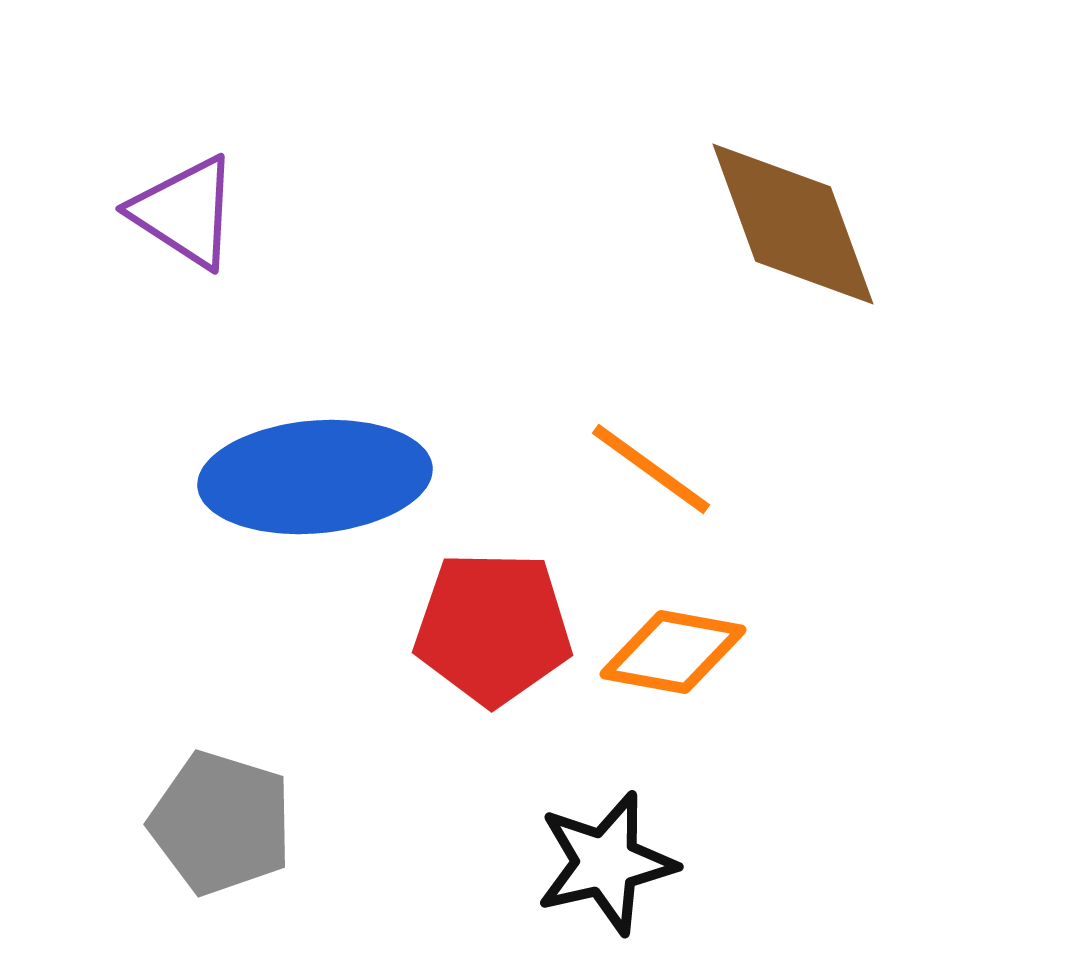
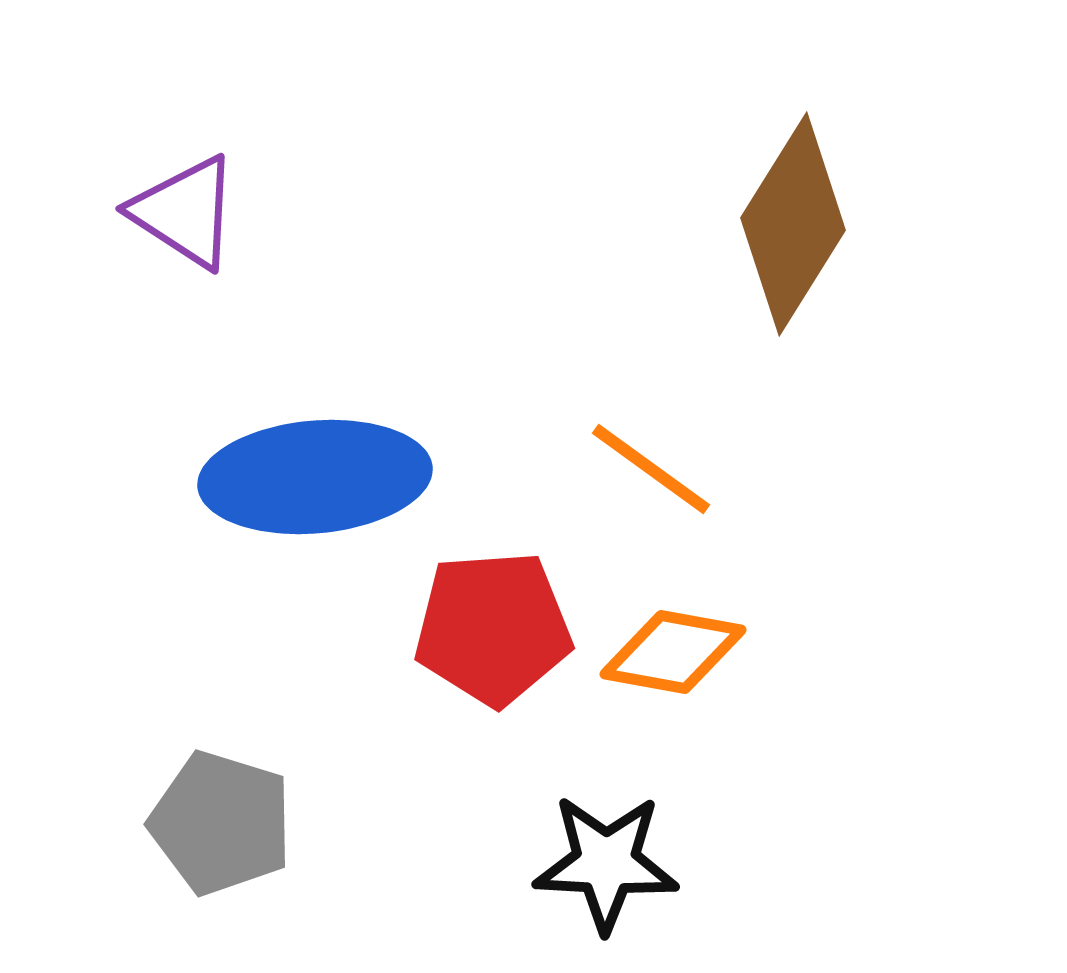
brown diamond: rotated 52 degrees clockwise
red pentagon: rotated 5 degrees counterclockwise
black star: rotated 16 degrees clockwise
